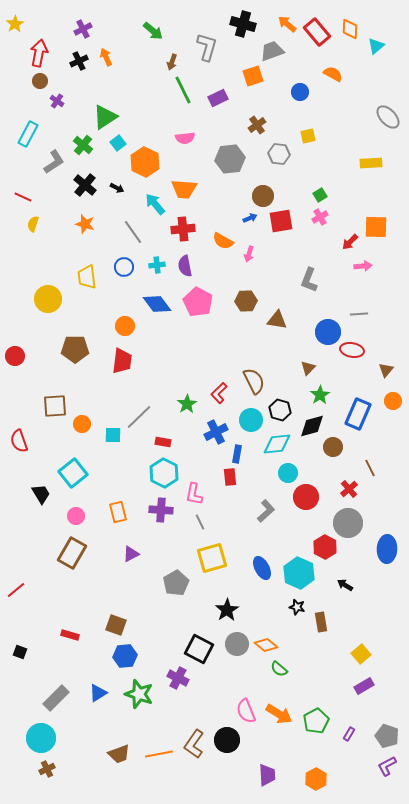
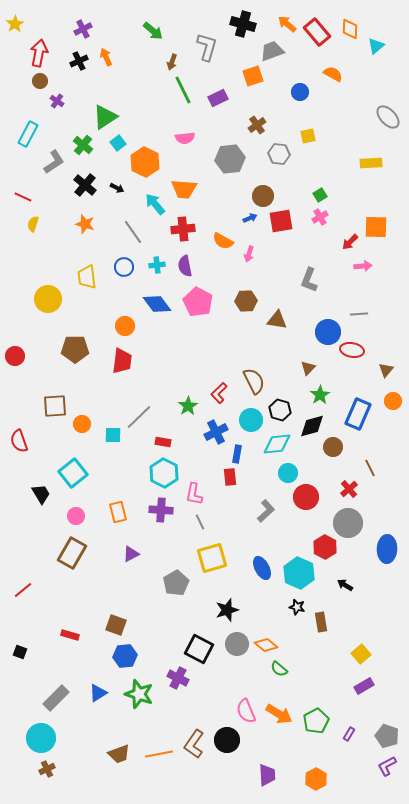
green star at (187, 404): moved 1 px right, 2 px down
red line at (16, 590): moved 7 px right
black star at (227, 610): rotated 15 degrees clockwise
